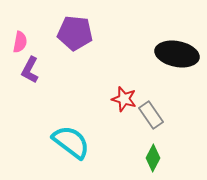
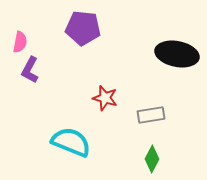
purple pentagon: moved 8 px right, 5 px up
red star: moved 19 px left, 1 px up
gray rectangle: rotated 64 degrees counterclockwise
cyan semicircle: rotated 15 degrees counterclockwise
green diamond: moved 1 px left, 1 px down
